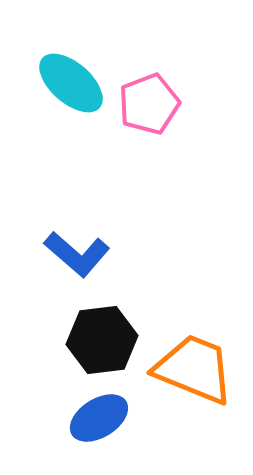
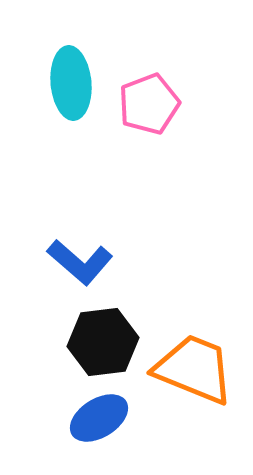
cyan ellipse: rotated 44 degrees clockwise
blue L-shape: moved 3 px right, 8 px down
black hexagon: moved 1 px right, 2 px down
